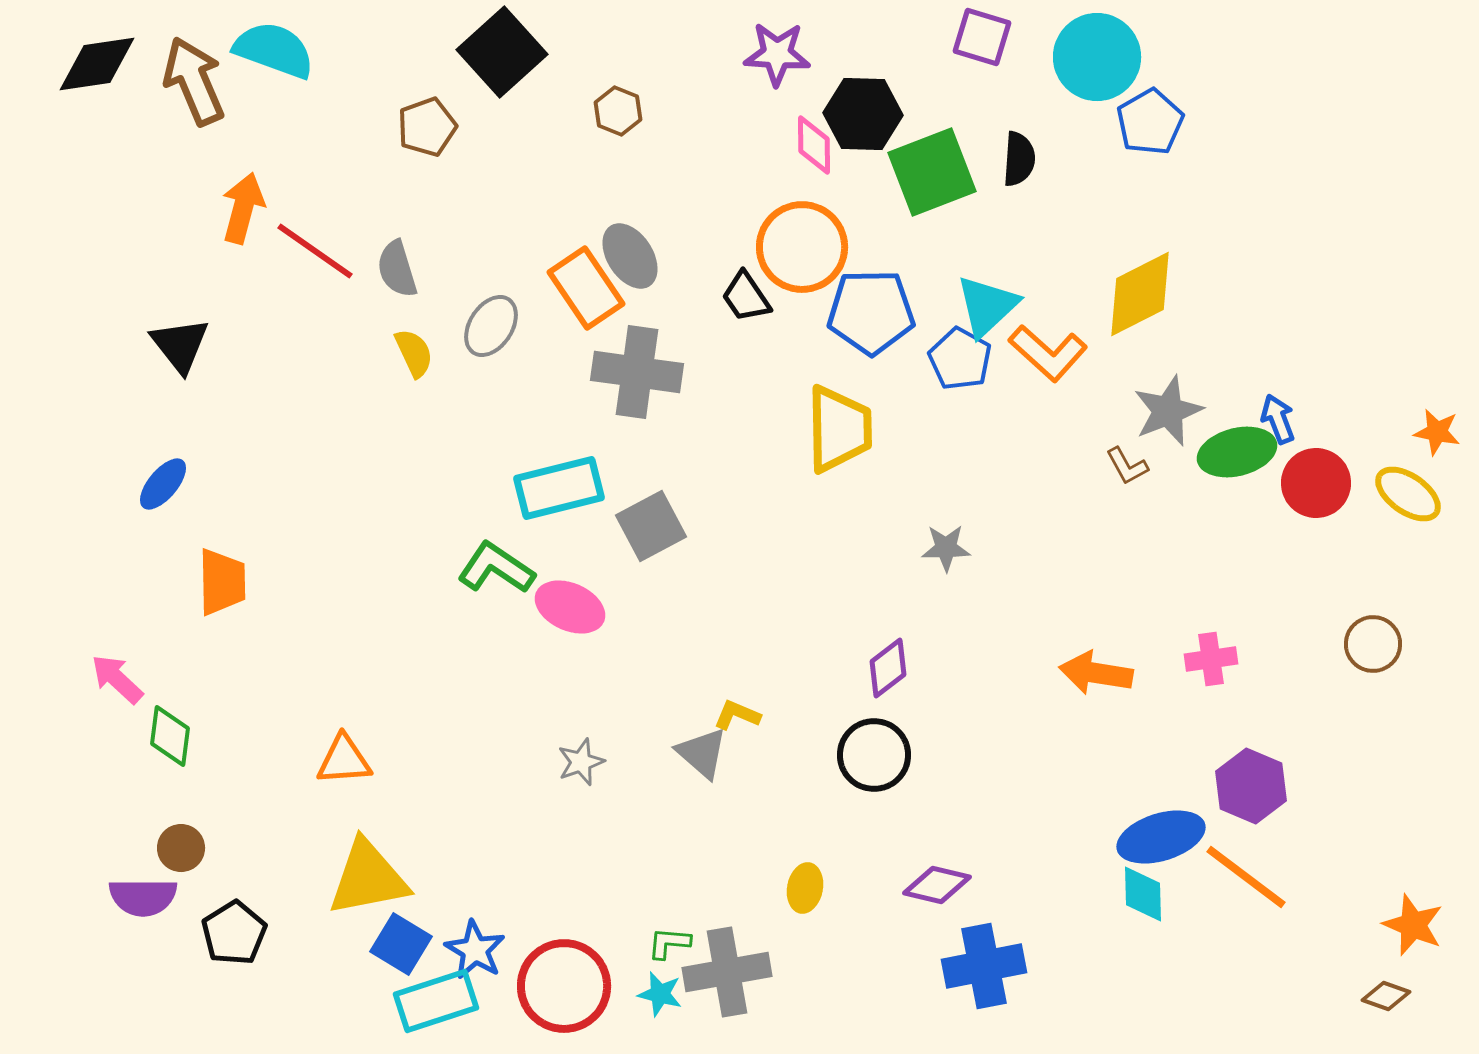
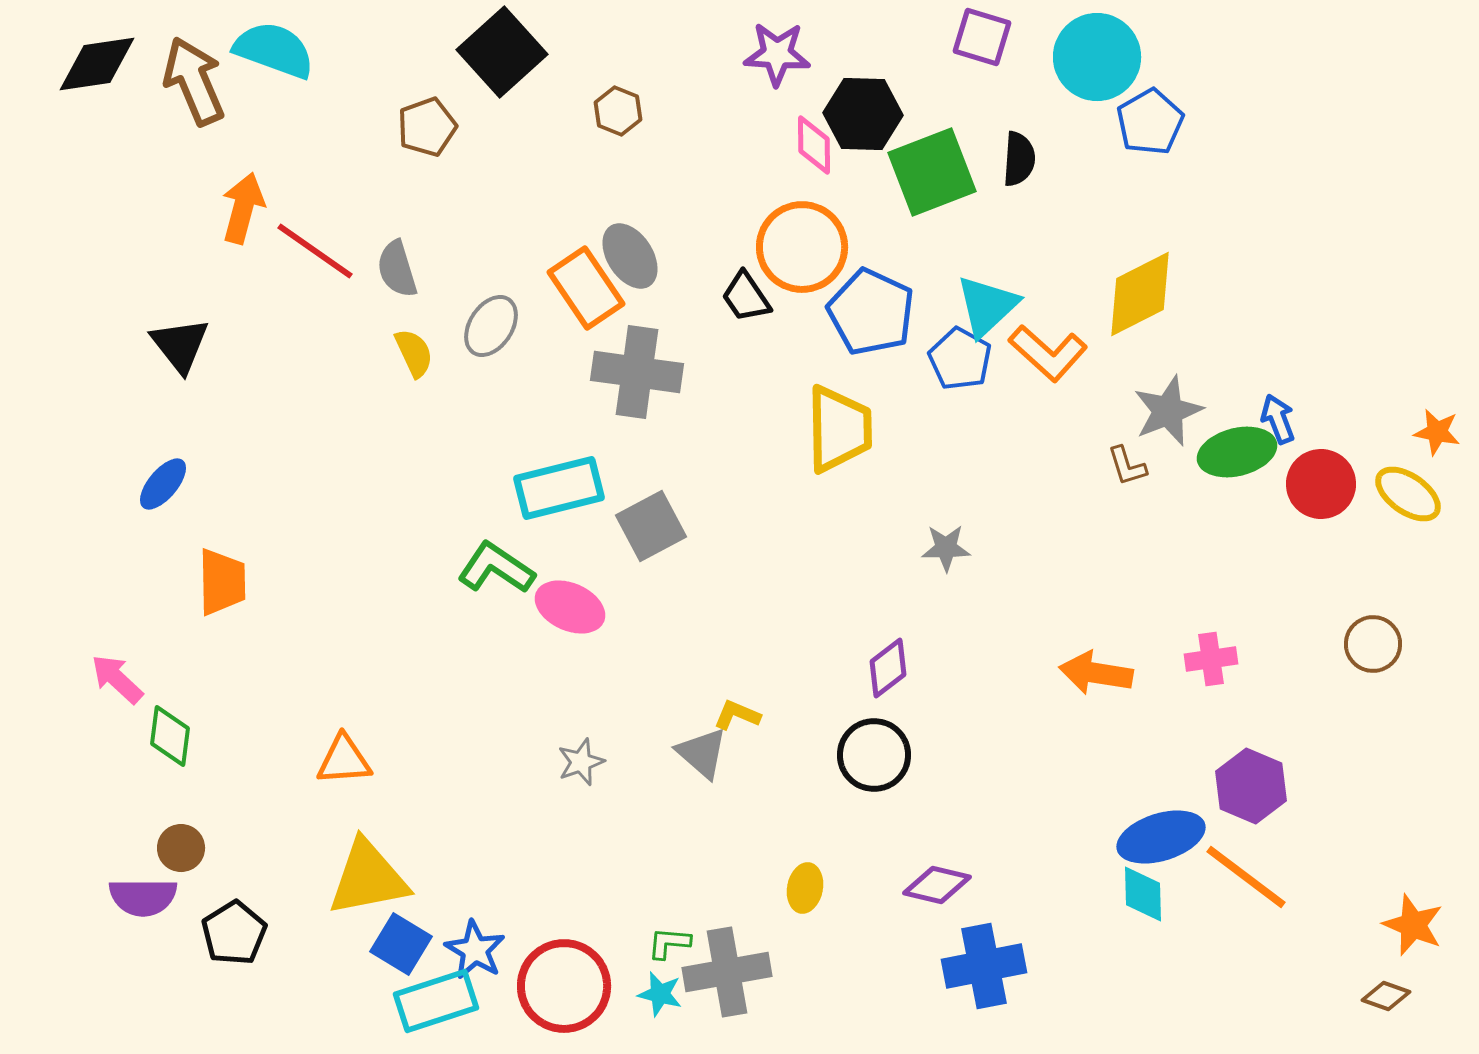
blue pentagon at (871, 312): rotated 26 degrees clockwise
brown L-shape at (1127, 466): rotated 12 degrees clockwise
red circle at (1316, 483): moved 5 px right, 1 px down
